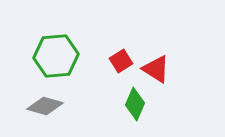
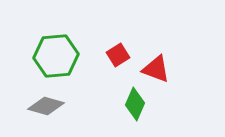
red square: moved 3 px left, 6 px up
red triangle: rotated 12 degrees counterclockwise
gray diamond: moved 1 px right
